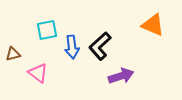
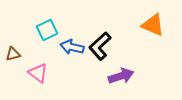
cyan square: rotated 15 degrees counterclockwise
blue arrow: rotated 110 degrees clockwise
